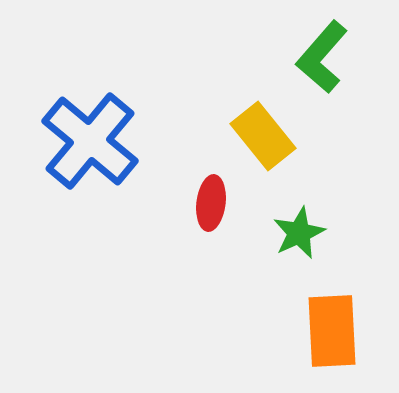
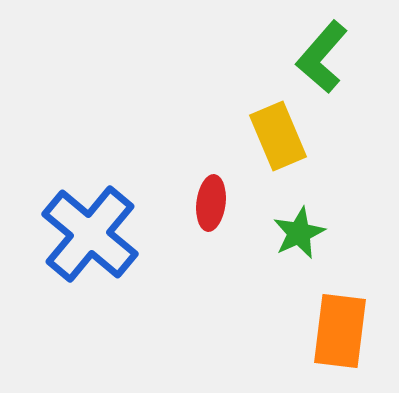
yellow rectangle: moved 15 px right; rotated 16 degrees clockwise
blue cross: moved 93 px down
orange rectangle: moved 8 px right; rotated 10 degrees clockwise
